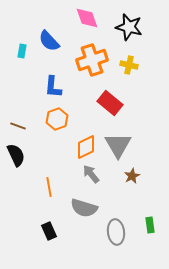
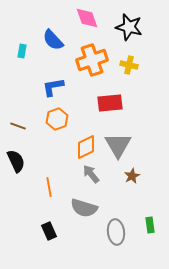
blue semicircle: moved 4 px right, 1 px up
blue L-shape: rotated 75 degrees clockwise
red rectangle: rotated 45 degrees counterclockwise
black semicircle: moved 6 px down
